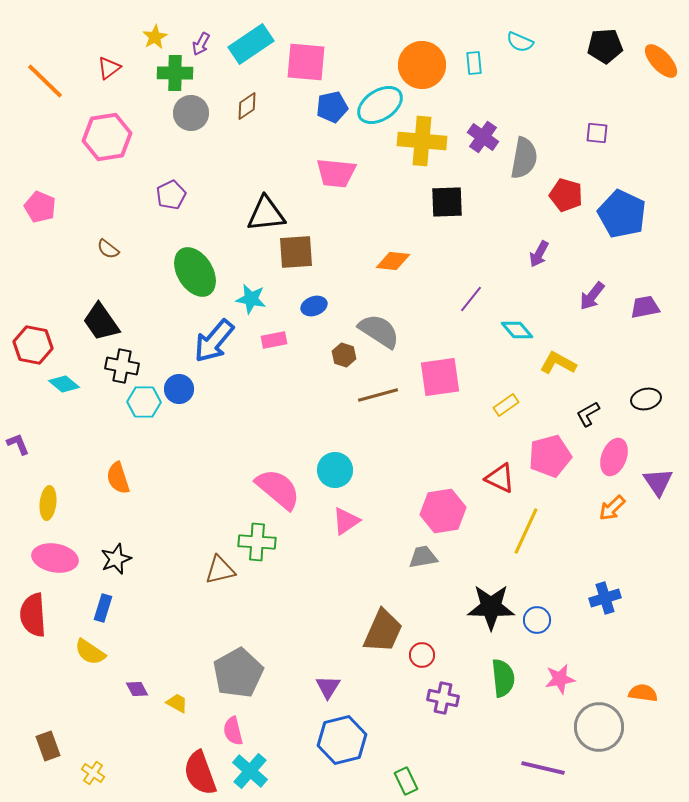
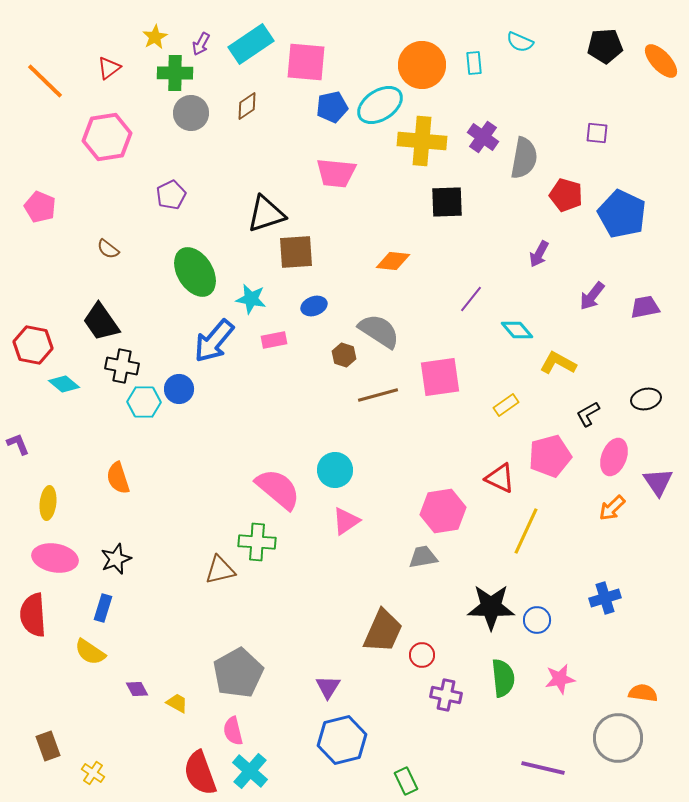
black triangle at (266, 214): rotated 12 degrees counterclockwise
purple cross at (443, 698): moved 3 px right, 3 px up
gray circle at (599, 727): moved 19 px right, 11 px down
